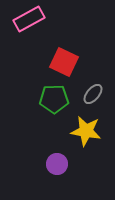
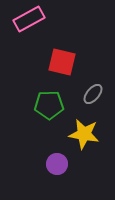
red square: moved 2 px left; rotated 12 degrees counterclockwise
green pentagon: moved 5 px left, 6 px down
yellow star: moved 2 px left, 3 px down
